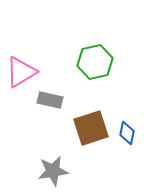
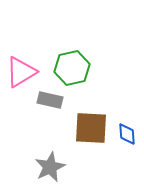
green hexagon: moved 23 px left, 6 px down
brown square: rotated 21 degrees clockwise
blue diamond: moved 1 px down; rotated 15 degrees counterclockwise
gray star: moved 3 px left, 4 px up; rotated 16 degrees counterclockwise
